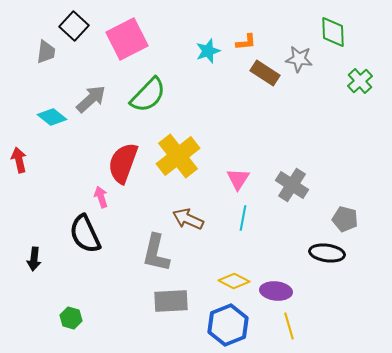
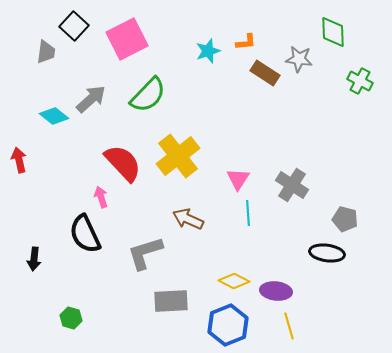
green cross: rotated 20 degrees counterclockwise
cyan diamond: moved 2 px right, 1 px up
red semicircle: rotated 117 degrees clockwise
cyan line: moved 5 px right, 5 px up; rotated 15 degrees counterclockwise
gray L-shape: moved 11 px left; rotated 60 degrees clockwise
